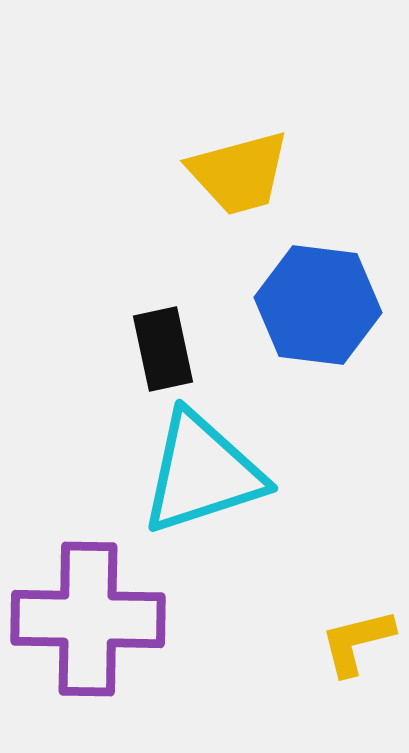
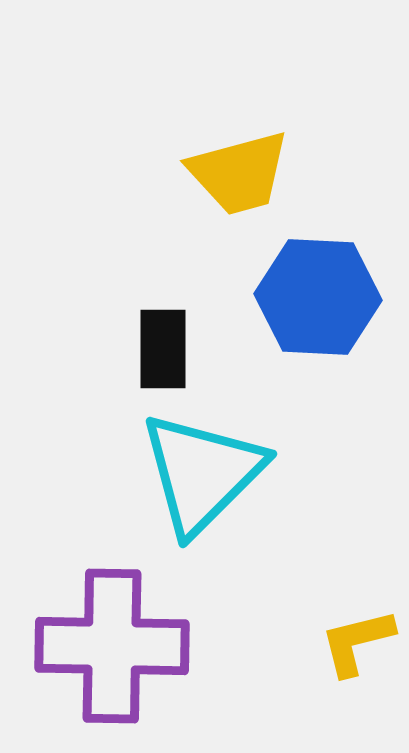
blue hexagon: moved 8 px up; rotated 4 degrees counterclockwise
black rectangle: rotated 12 degrees clockwise
cyan triangle: rotated 27 degrees counterclockwise
purple cross: moved 24 px right, 27 px down
